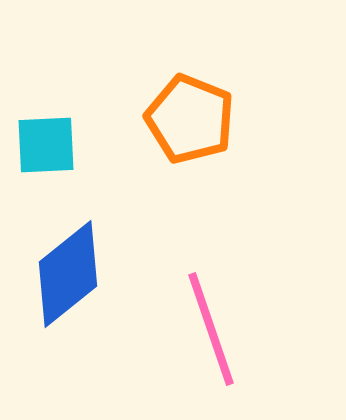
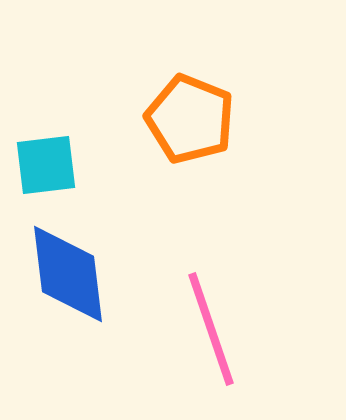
cyan square: moved 20 px down; rotated 4 degrees counterclockwise
blue diamond: rotated 58 degrees counterclockwise
